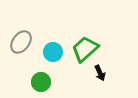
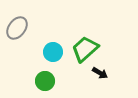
gray ellipse: moved 4 px left, 14 px up
black arrow: rotated 35 degrees counterclockwise
green circle: moved 4 px right, 1 px up
